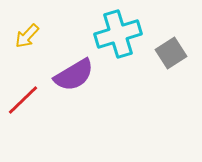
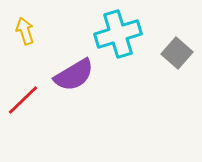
yellow arrow: moved 2 px left, 5 px up; rotated 120 degrees clockwise
gray square: moved 6 px right; rotated 16 degrees counterclockwise
